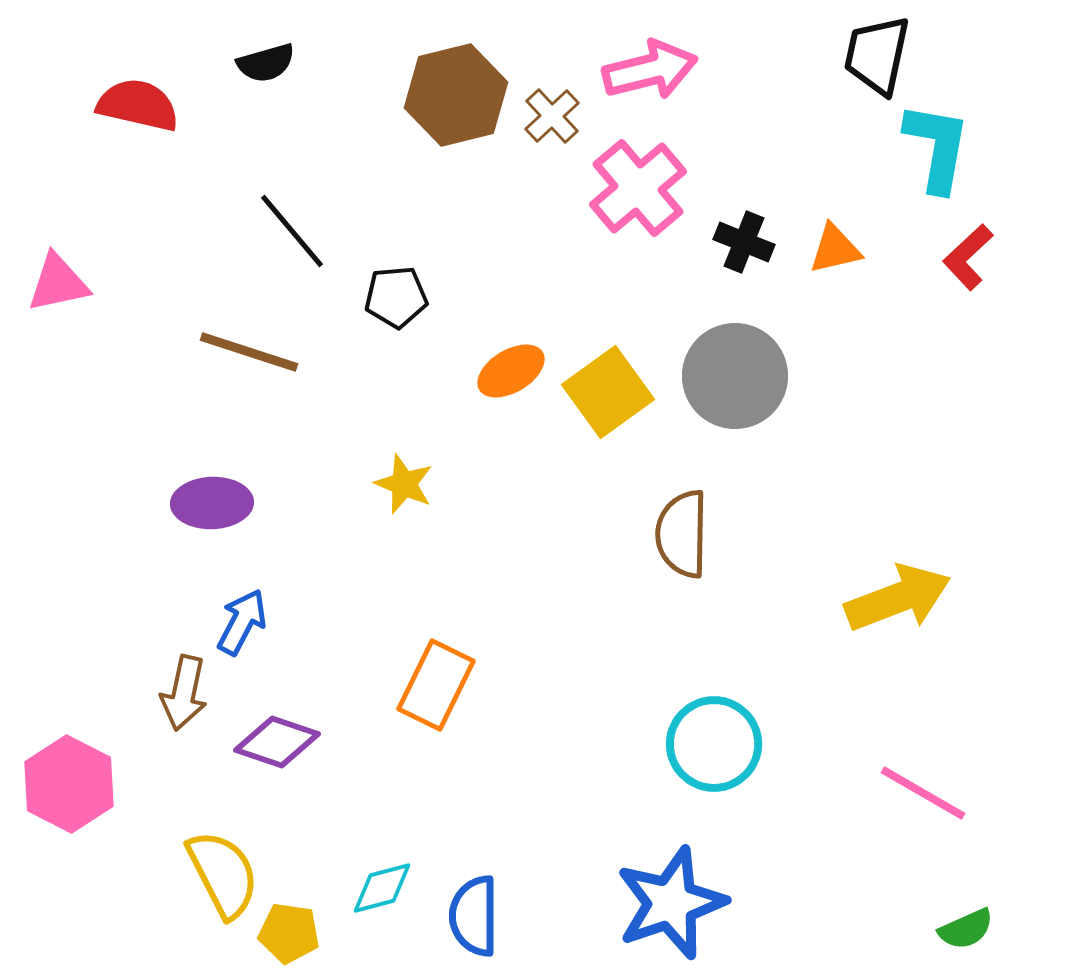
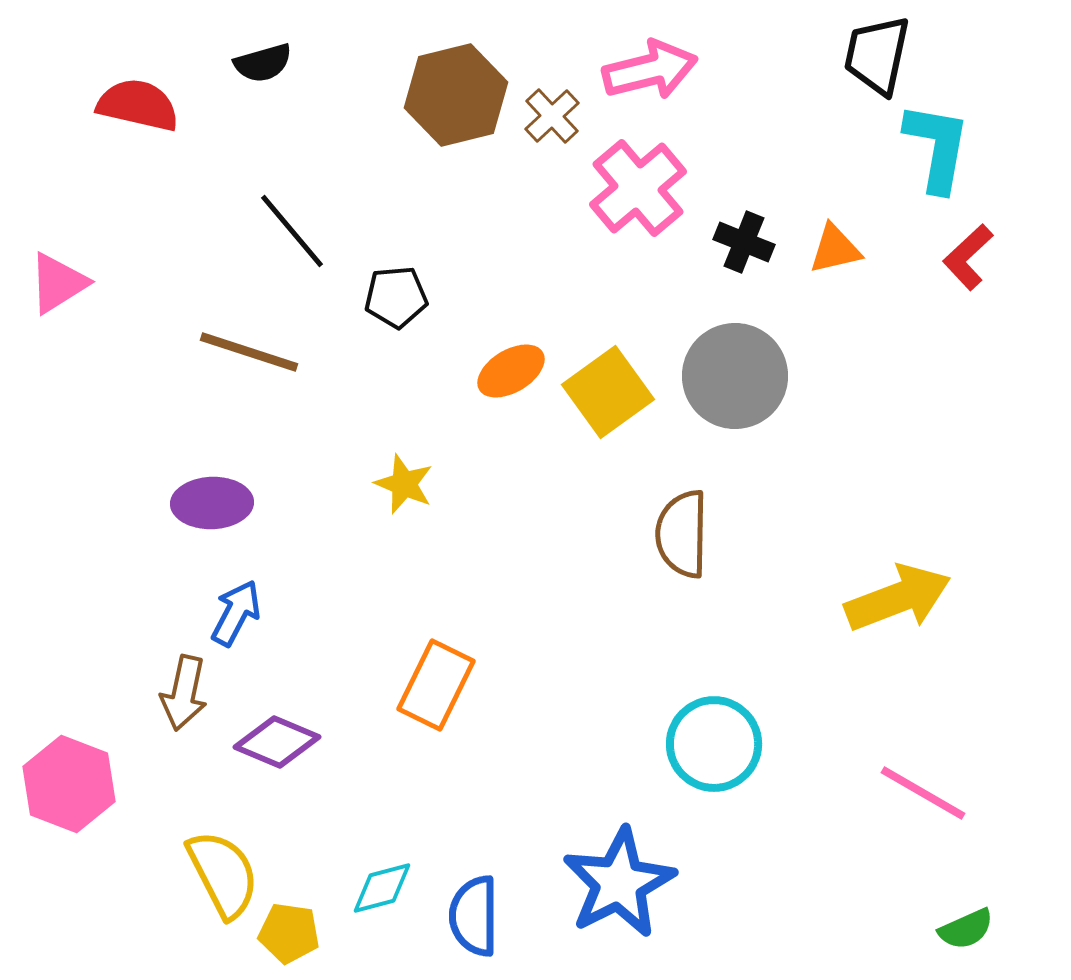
black semicircle: moved 3 px left
pink triangle: rotated 20 degrees counterclockwise
blue arrow: moved 6 px left, 9 px up
purple diamond: rotated 4 degrees clockwise
pink hexagon: rotated 6 degrees counterclockwise
blue star: moved 52 px left, 20 px up; rotated 8 degrees counterclockwise
